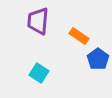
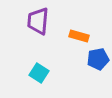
orange rectangle: rotated 18 degrees counterclockwise
blue pentagon: rotated 25 degrees clockwise
